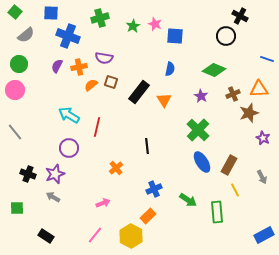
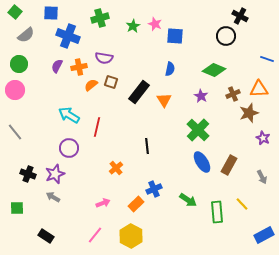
yellow line at (235, 190): moved 7 px right, 14 px down; rotated 16 degrees counterclockwise
orange rectangle at (148, 216): moved 12 px left, 12 px up
